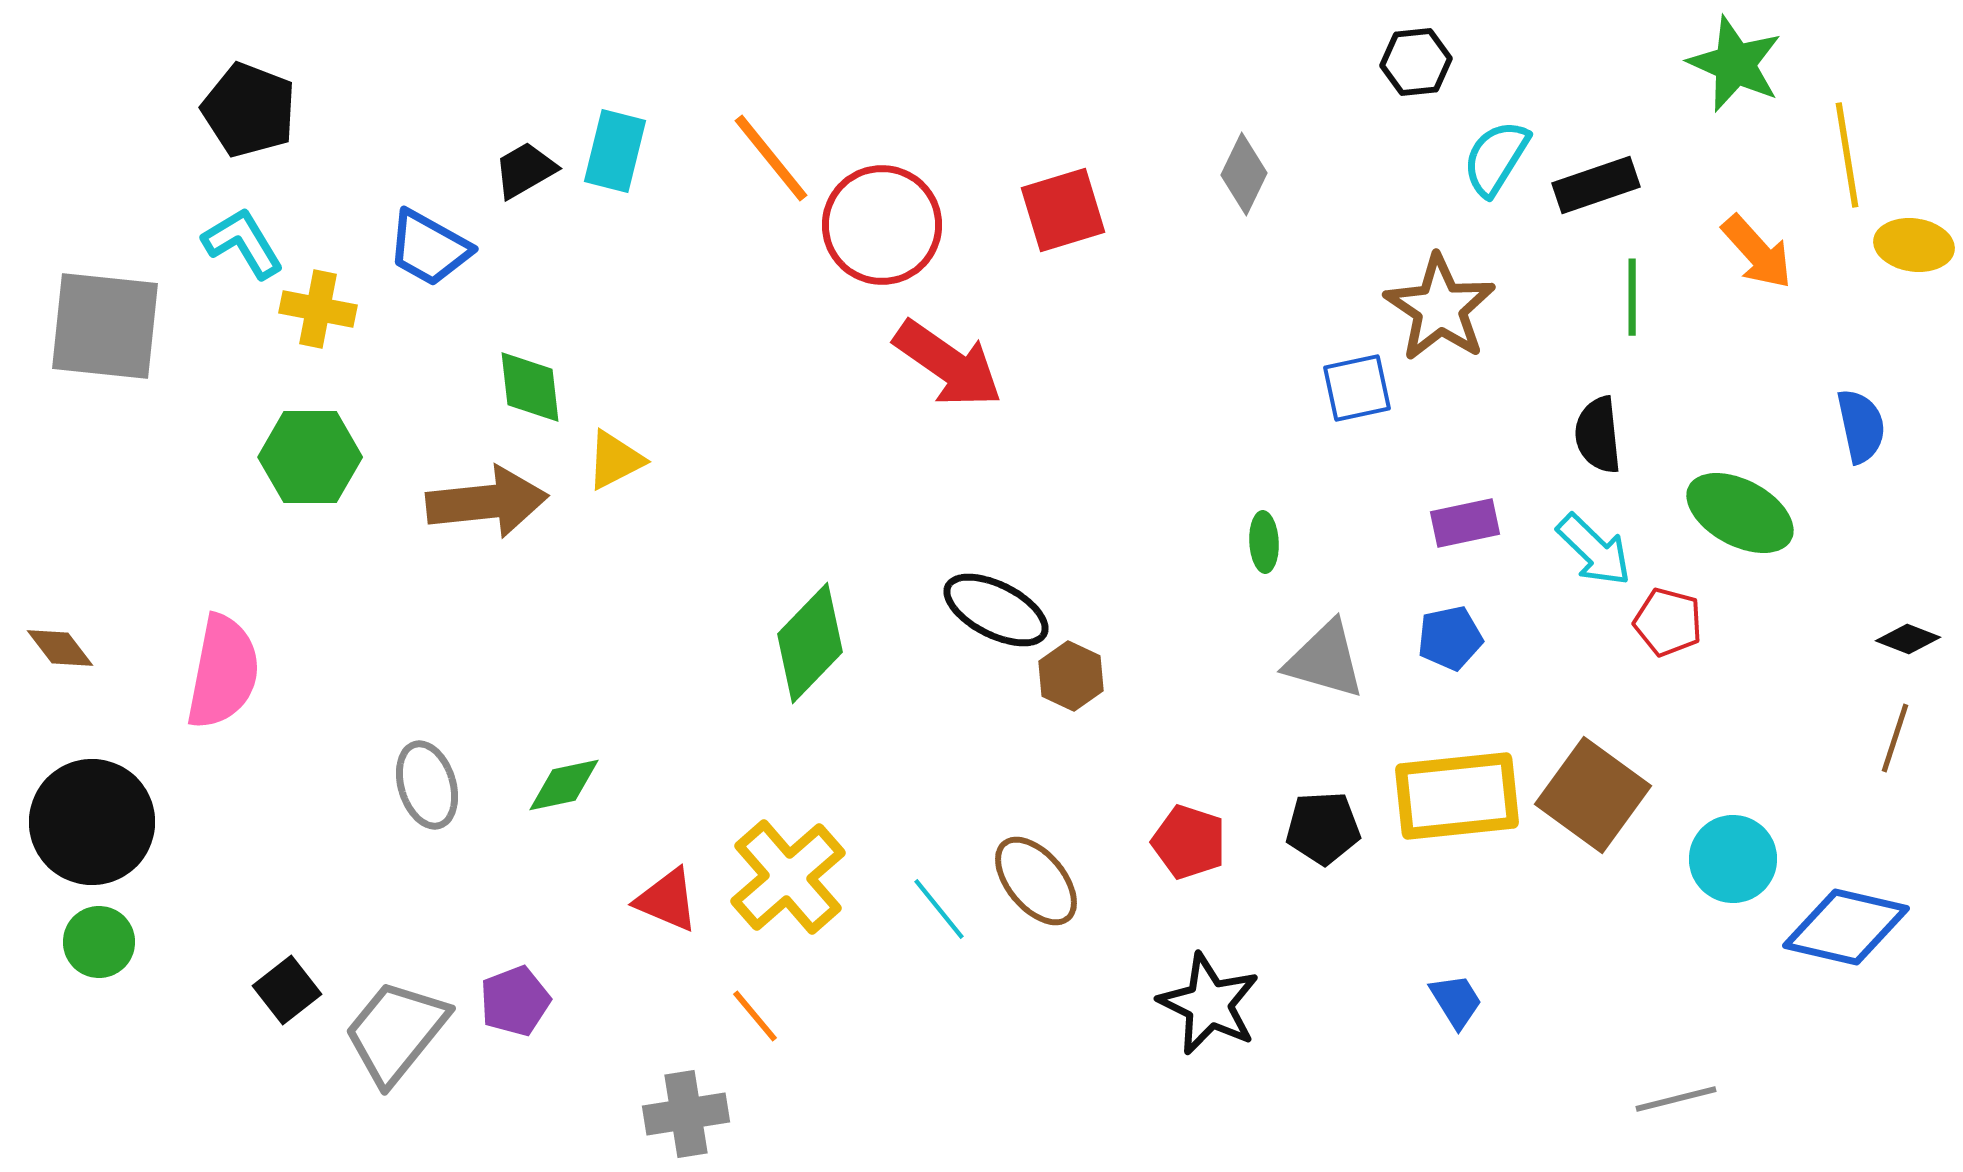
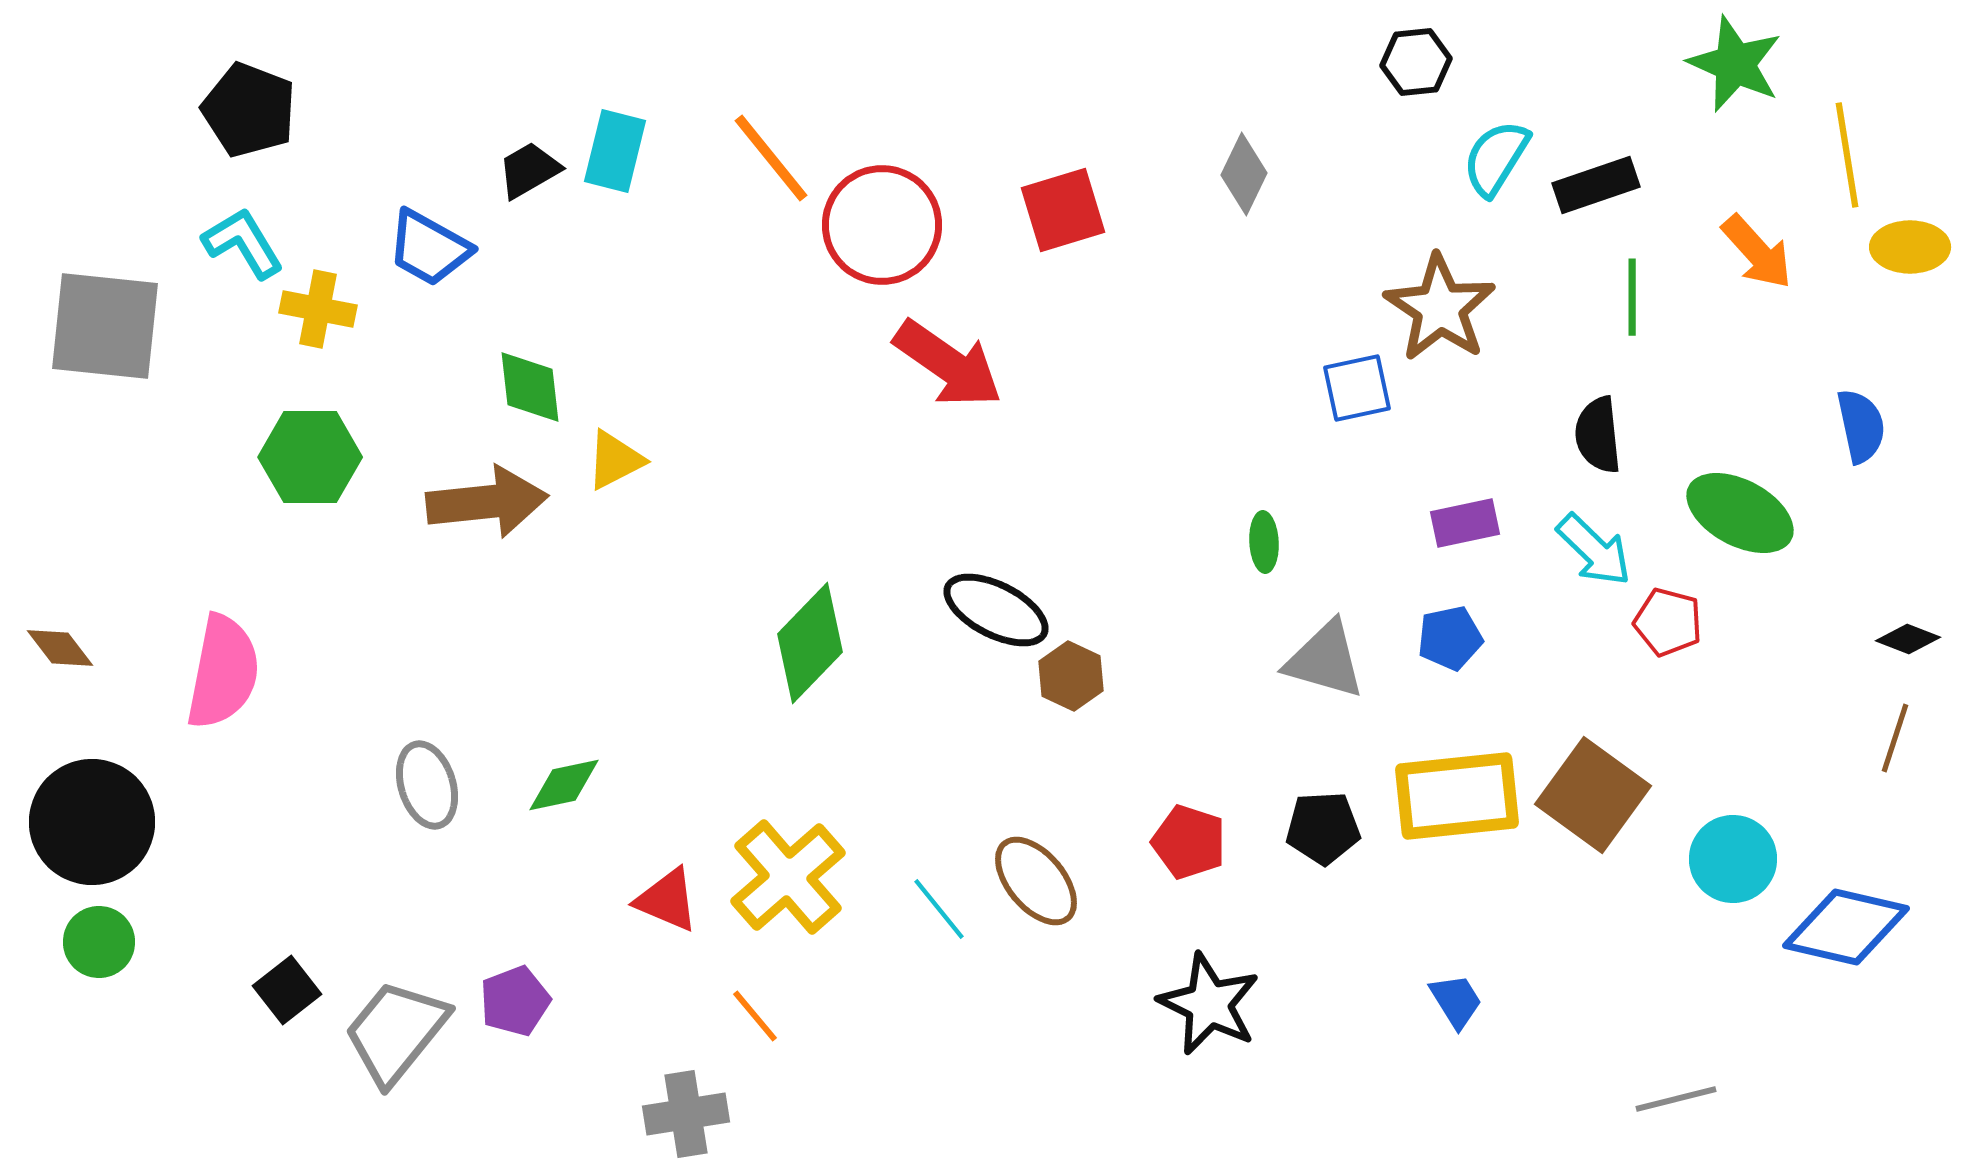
black trapezoid at (525, 170): moved 4 px right
yellow ellipse at (1914, 245): moved 4 px left, 2 px down; rotated 8 degrees counterclockwise
